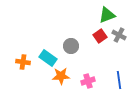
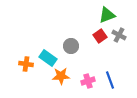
orange cross: moved 3 px right, 2 px down
blue line: moved 9 px left; rotated 12 degrees counterclockwise
